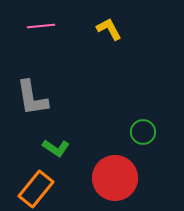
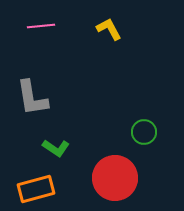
green circle: moved 1 px right
orange rectangle: rotated 36 degrees clockwise
